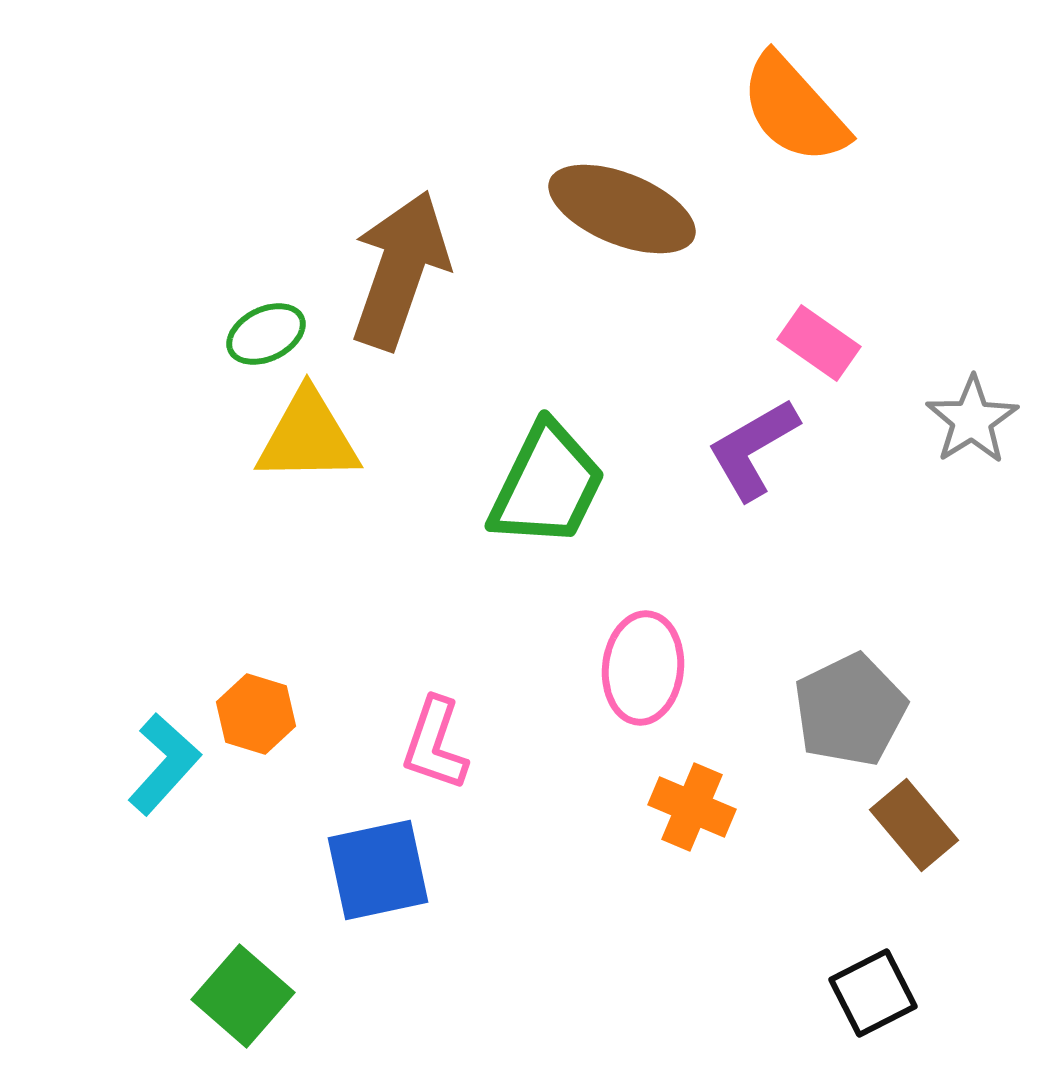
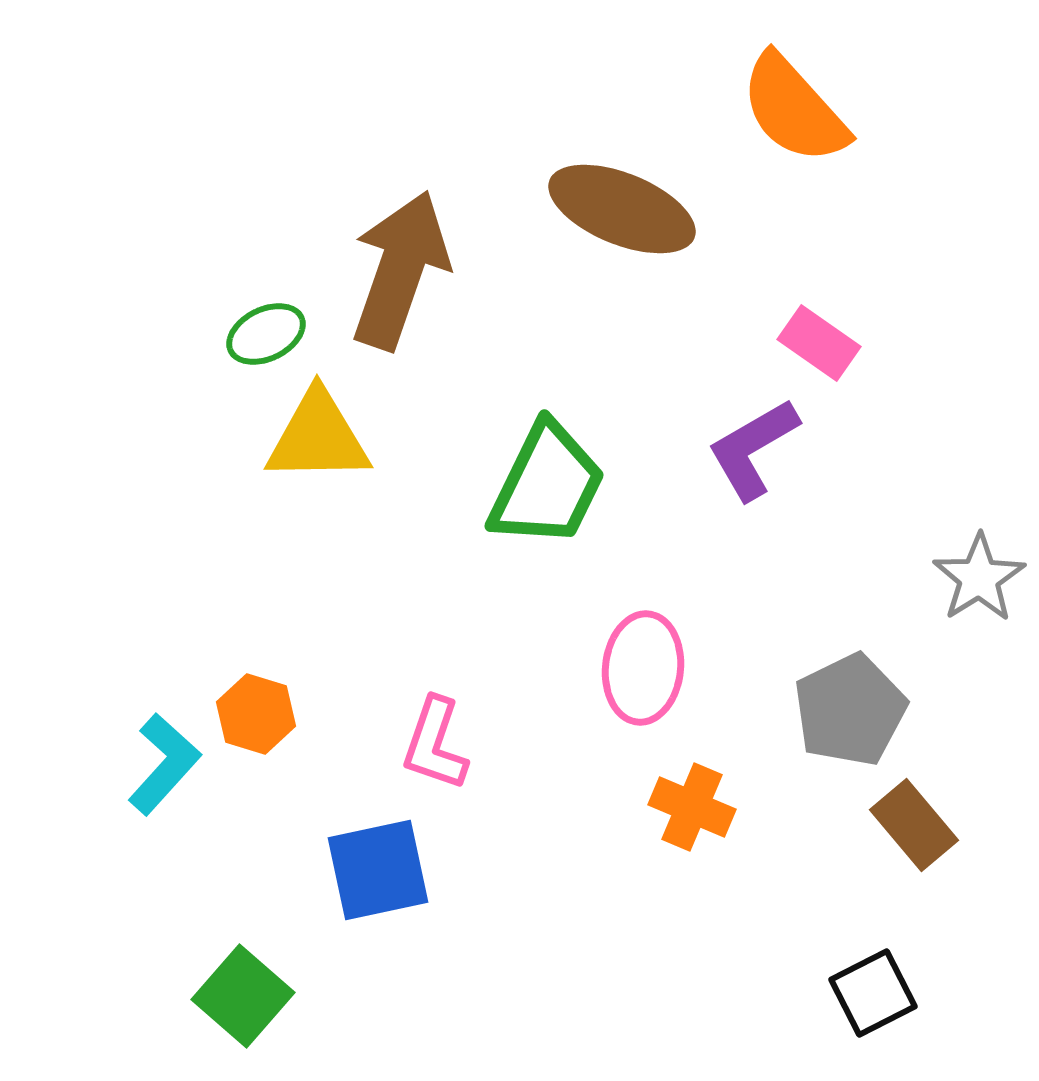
gray star: moved 7 px right, 158 px down
yellow triangle: moved 10 px right
